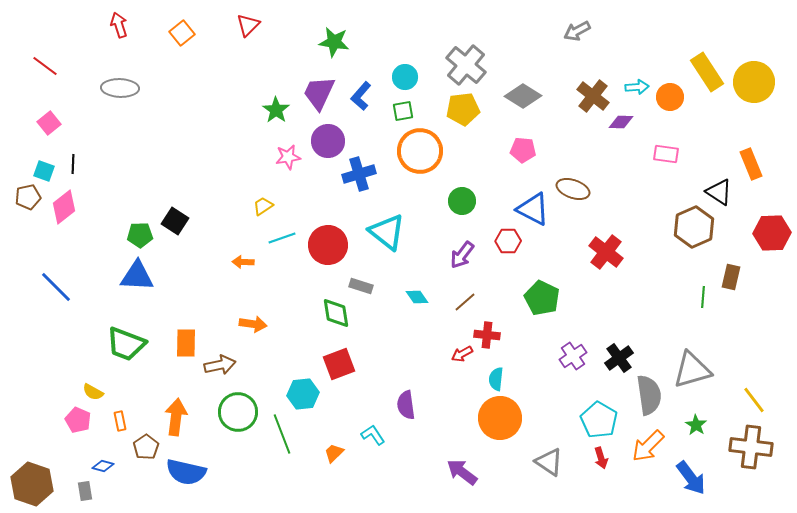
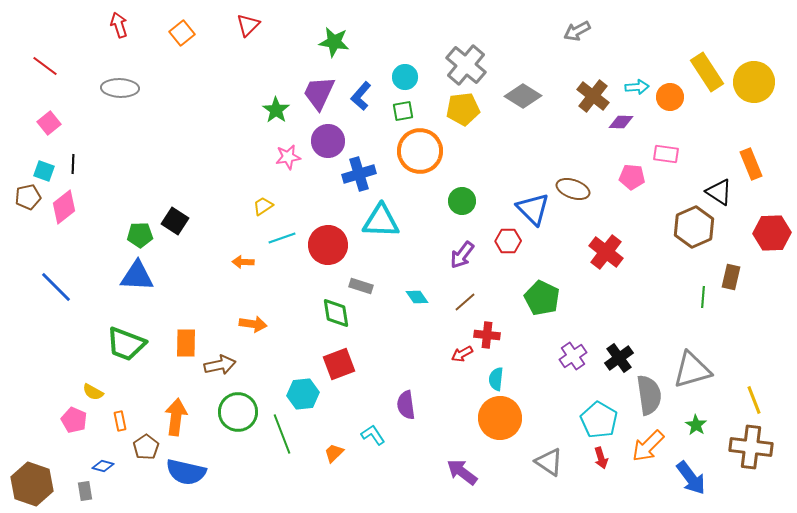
pink pentagon at (523, 150): moved 109 px right, 27 px down
blue triangle at (533, 209): rotated 18 degrees clockwise
cyan triangle at (387, 232): moved 6 px left, 11 px up; rotated 36 degrees counterclockwise
yellow line at (754, 400): rotated 16 degrees clockwise
pink pentagon at (78, 420): moved 4 px left
